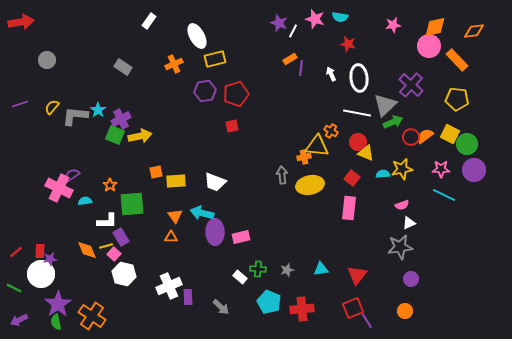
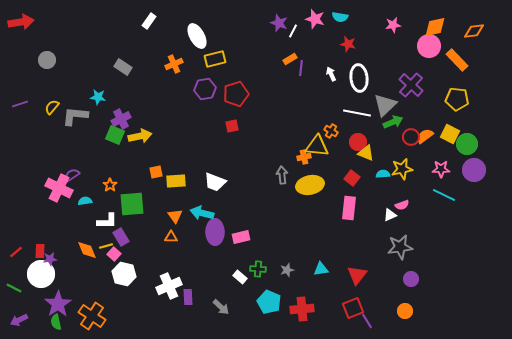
purple hexagon at (205, 91): moved 2 px up
cyan star at (98, 110): moved 13 px up; rotated 28 degrees counterclockwise
white triangle at (409, 223): moved 19 px left, 8 px up
